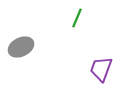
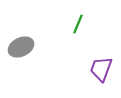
green line: moved 1 px right, 6 px down
